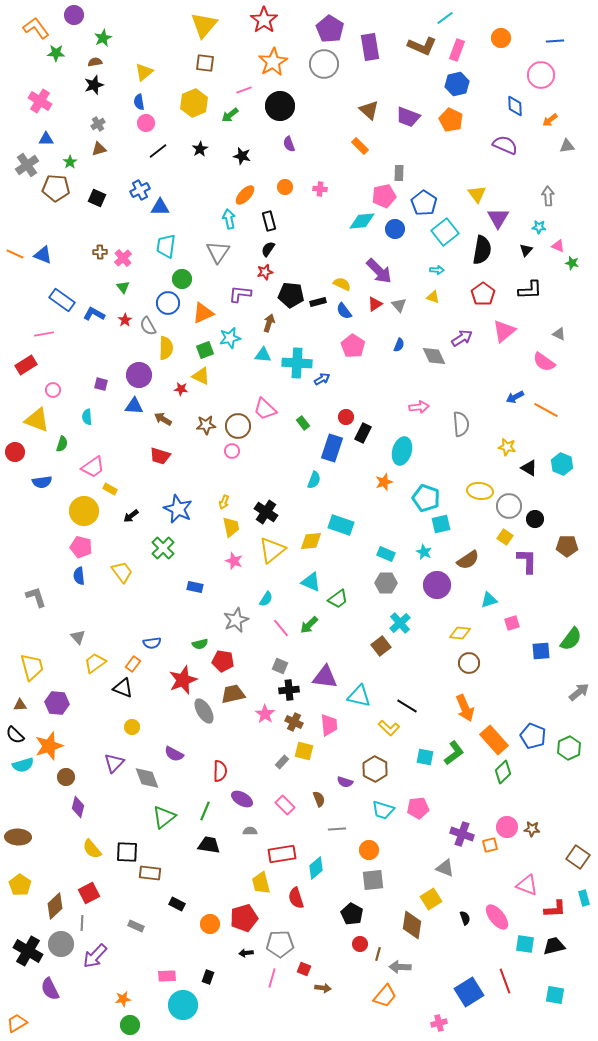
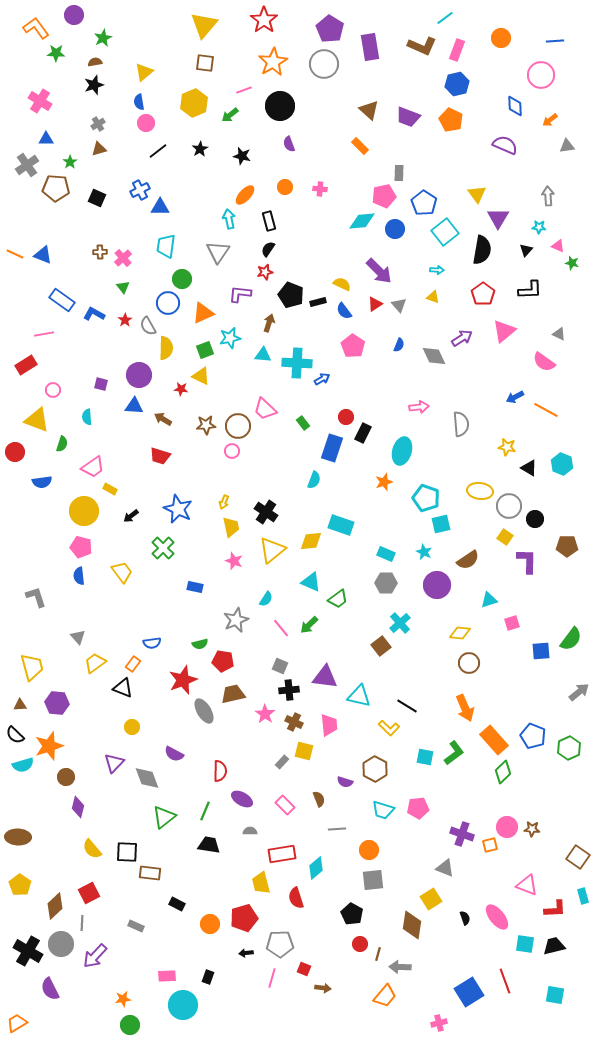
black pentagon at (291, 295): rotated 15 degrees clockwise
cyan rectangle at (584, 898): moved 1 px left, 2 px up
